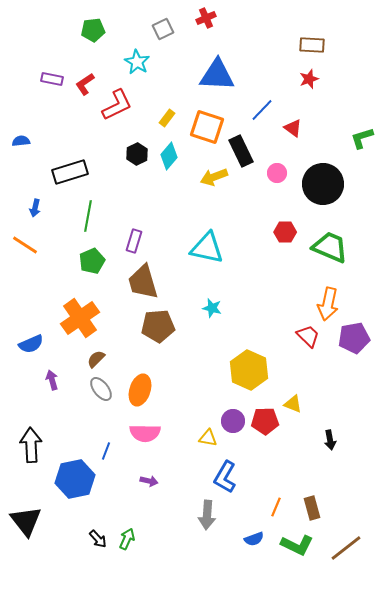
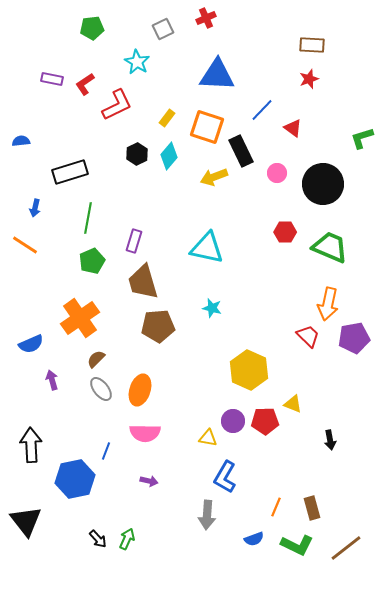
green pentagon at (93, 30): moved 1 px left, 2 px up
green line at (88, 216): moved 2 px down
